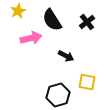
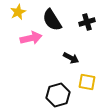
yellow star: moved 1 px down
black cross: rotated 21 degrees clockwise
black arrow: moved 5 px right, 2 px down
